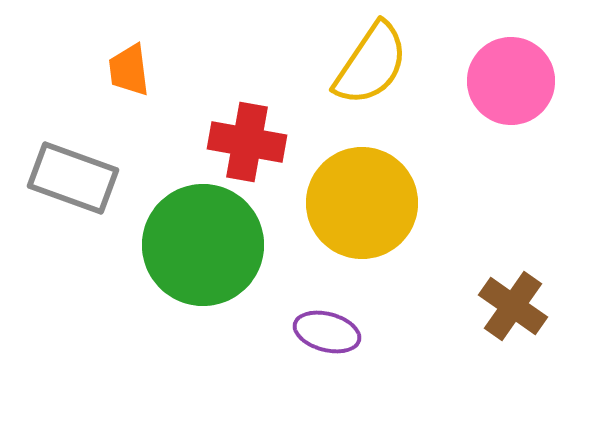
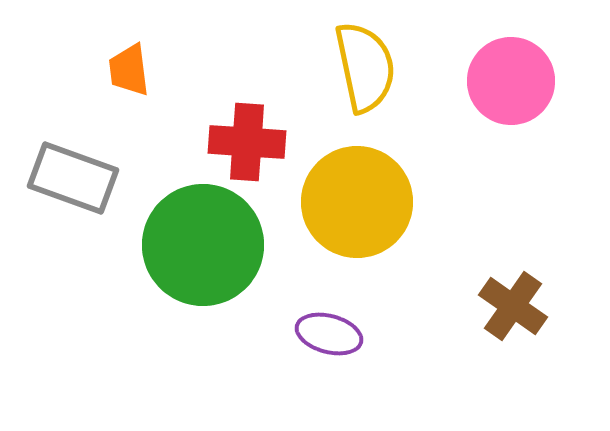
yellow semicircle: moved 6 px left, 3 px down; rotated 46 degrees counterclockwise
red cross: rotated 6 degrees counterclockwise
yellow circle: moved 5 px left, 1 px up
purple ellipse: moved 2 px right, 2 px down
